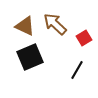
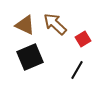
brown triangle: moved 1 px up
red square: moved 1 px left, 1 px down
